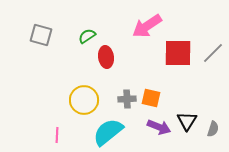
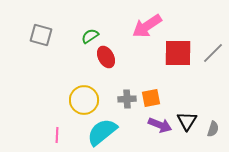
green semicircle: moved 3 px right
red ellipse: rotated 20 degrees counterclockwise
orange square: rotated 24 degrees counterclockwise
purple arrow: moved 1 px right, 2 px up
cyan semicircle: moved 6 px left
